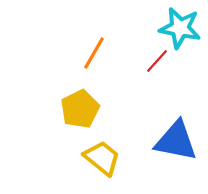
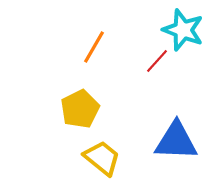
cyan star: moved 3 px right, 2 px down; rotated 9 degrees clockwise
orange line: moved 6 px up
blue triangle: rotated 9 degrees counterclockwise
